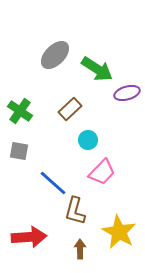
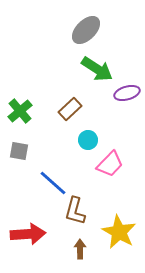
gray ellipse: moved 31 px right, 25 px up
green cross: rotated 15 degrees clockwise
pink trapezoid: moved 8 px right, 8 px up
red arrow: moved 1 px left, 3 px up
